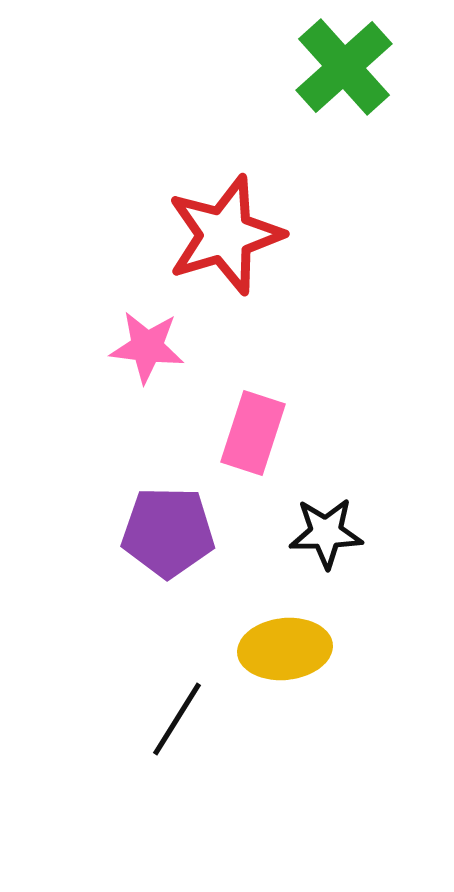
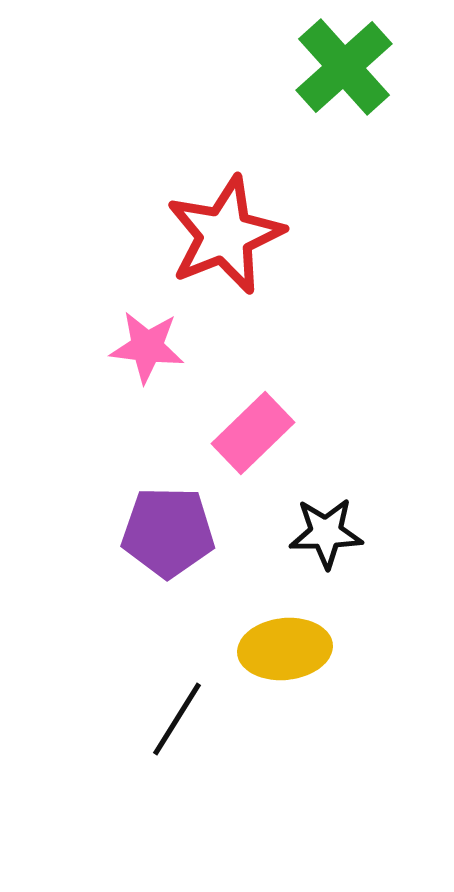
red star: rotated 5 degrees counterclockwise
pink rectangle: rotated 28 degrees clockwise
